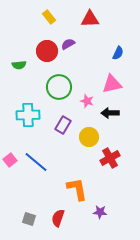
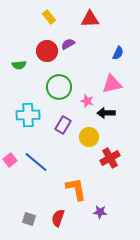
black arrow: moved 4 px left
orange L-shape: moved 1 px left
